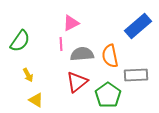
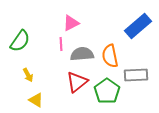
green pentagon: moved 1 px left, 4 px up
